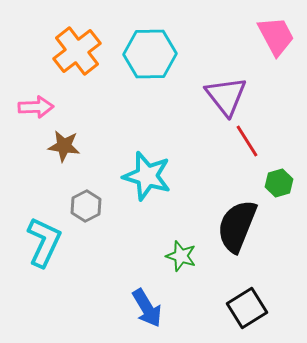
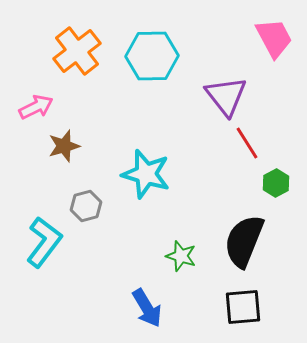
pink trapezoid: moved 2 px left, 2 px down
cyan hexagon: moved 2 px right, 2 px down
pink arrow: rotated 24 degrees counterclockwise
red line: moved 2 px down
brown star: rotated 24 degrees counterclockwise
cyan star: moved 1 px left, 2 px up
green hexagon: moved 3 px left; rotated 12 degrees counterclockwise
gray hexagon: rotated 12 degrees clockwise
black semicircle: moved 7 px right, 15 px down
cyan L-shape: rotated 12 degrees clockwise
black square: moved 4 px left, 1 px up; rotated 27 degrees clockwise
